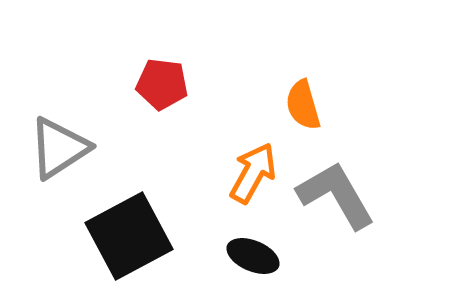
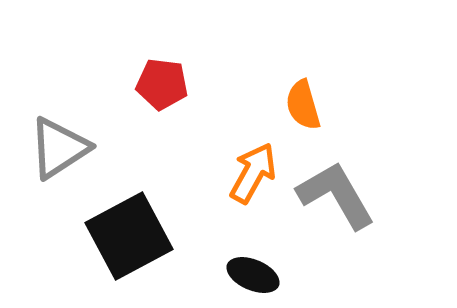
black ellipse: moved 19 px down
